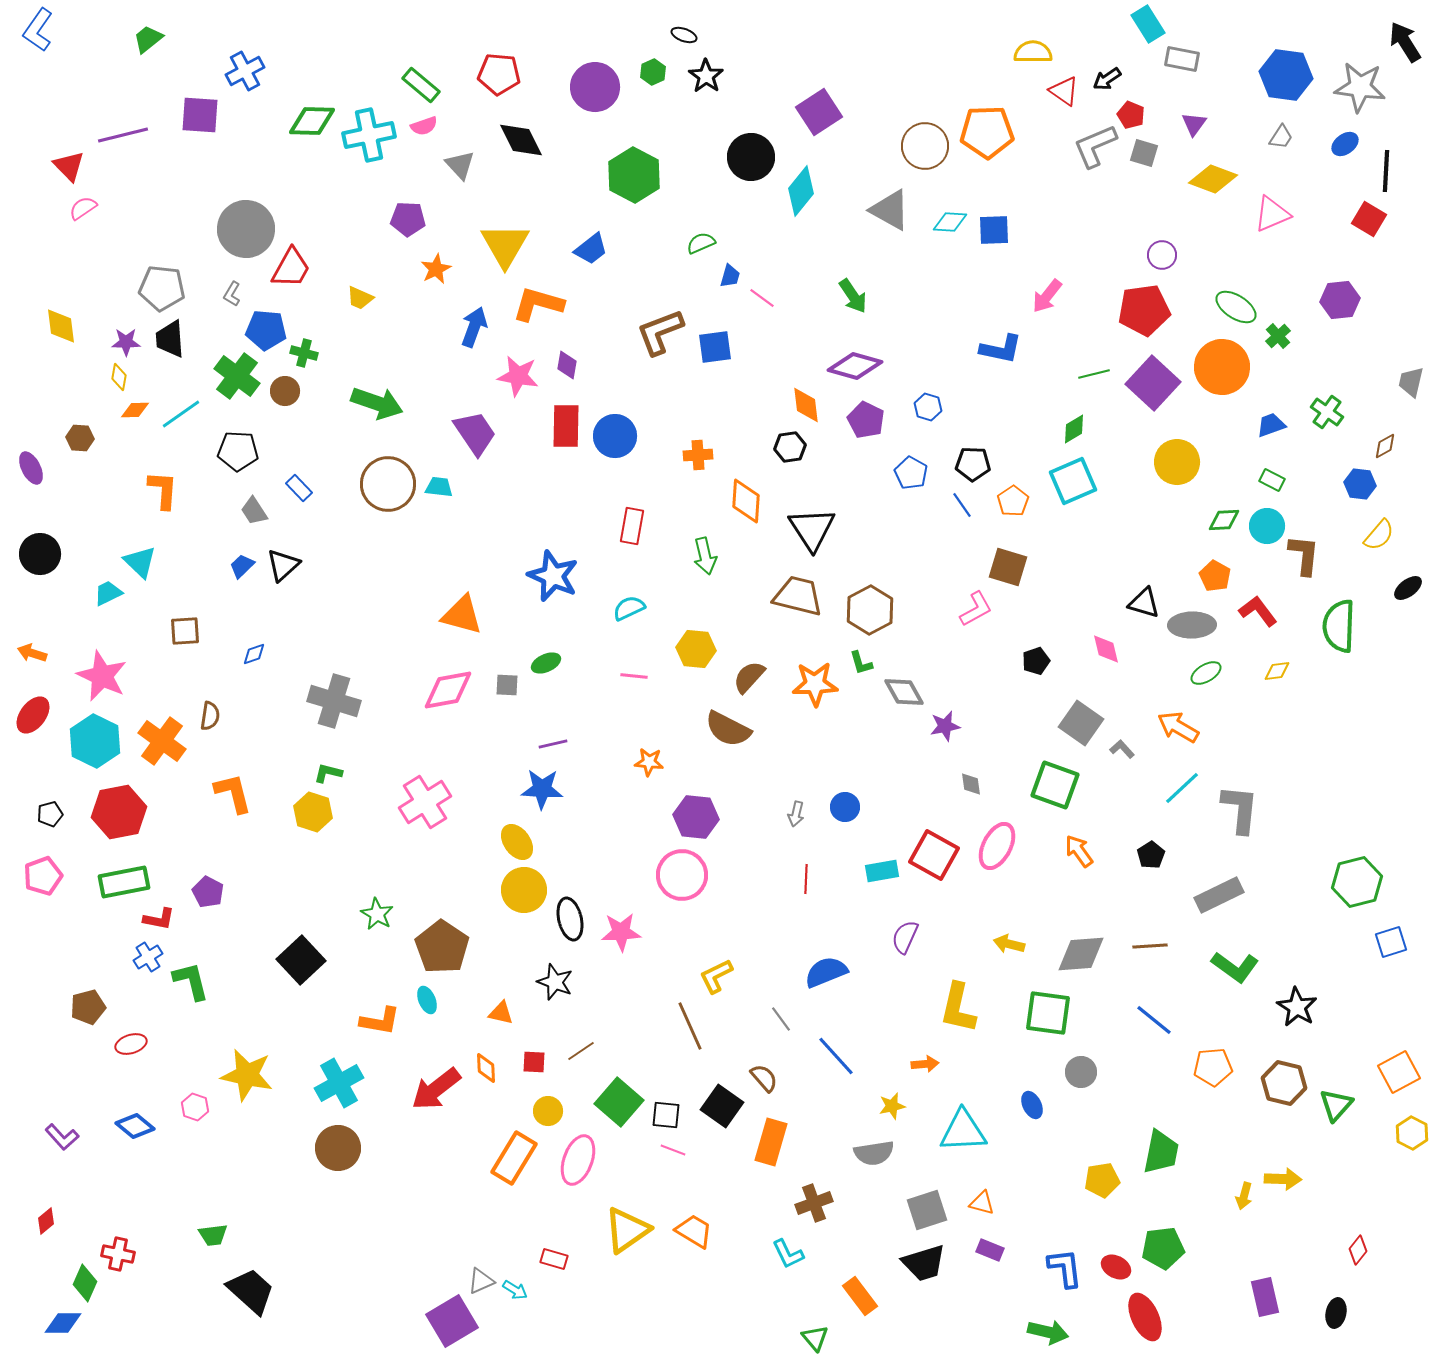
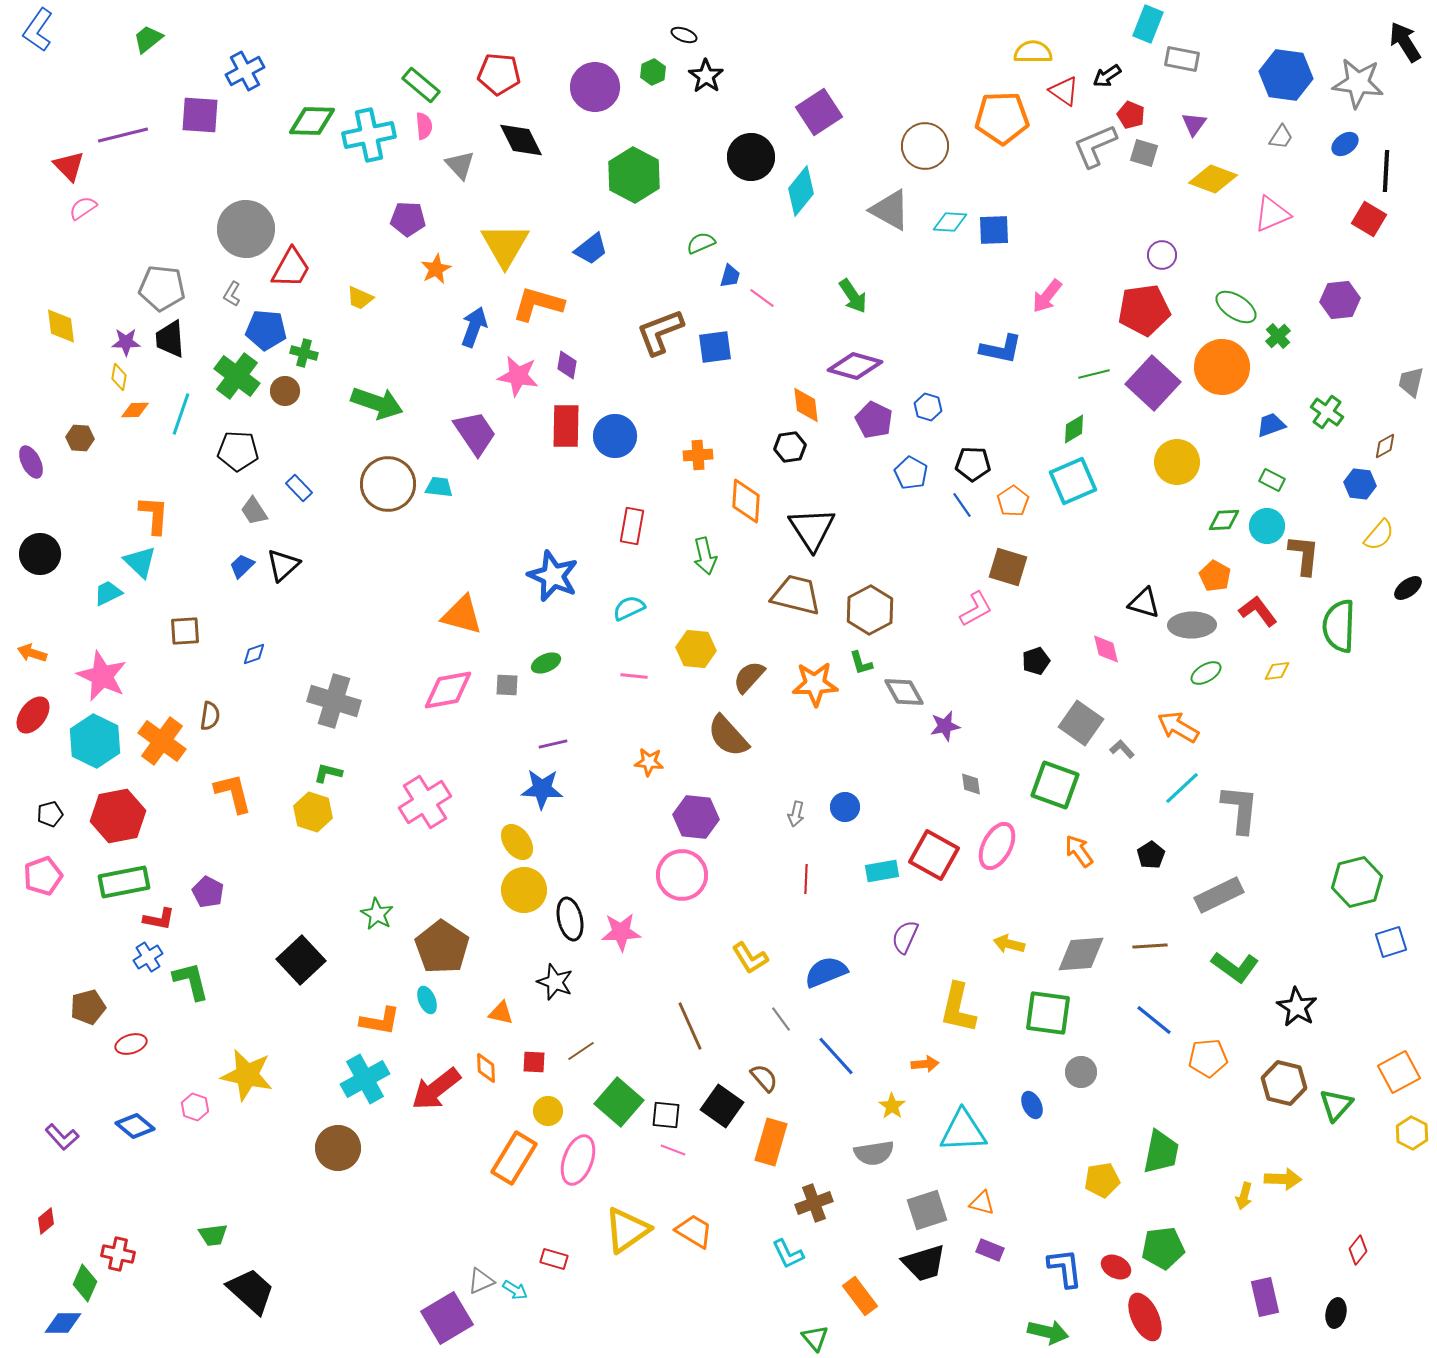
cyan rectangle at (1148, 24): rotated 54 degrees clockwise
black arrow at (1107, 79): moved 3 px up
gray star at (1360, 87): moved 2 px left, 4 px up
pink semicircle at (424, 126): rotated 76 degrees counterclockwise
orange pentagon at (987, 132): moved 15 px right, 14 px up
cyan line at (181, 414): rotated 36 degrees counterclockwise
purple pentagon at (866, 420): moved 8 px right
purple ellipse at (31, 468): moved 6 px up
orange L-shape at (163, 490): moved 9 px left, 25 px down
brown trapezoid at (798, 596): moved 2 px left, 1 px up
brown semicircle at (728, 729): moved 7 px down; rotated 21 degrees clockwise
red hexagon at (119, 812): moved 1 px left, 4 px down
yellow L-shape at (716, 976): moved 34 px right, 18 px up; rotated 96 degrees counterclockwise
orange pentagon at (1213, 1067): moved 5 px left, 9 px up
cyan cross at (339, 1083): moved 26 px right, 4 px up
yellow star at (892, 1106): rotated 24 degrees counterclockwise
purple square at (452, 1321): moved 5 px left, 3 px up
